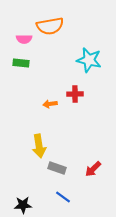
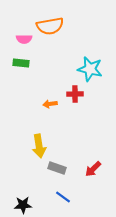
cyan star: moved 1 px right, 9 px down
